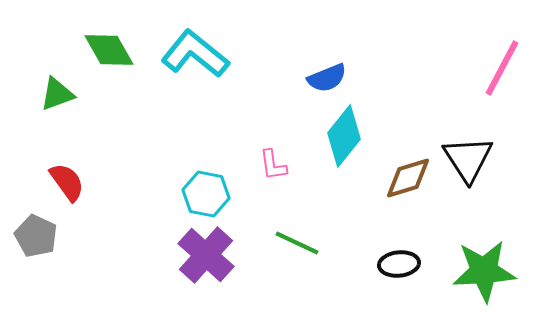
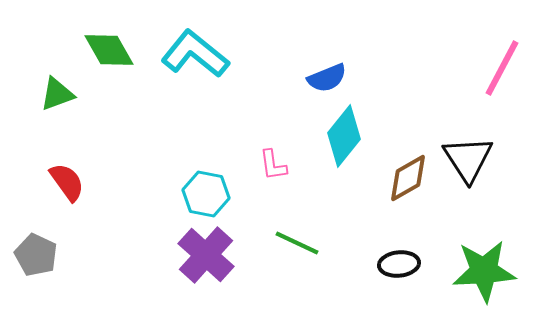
brown diamond: rotated 12 degrees counterclockwise
gray pentagon: moved 19 px down
